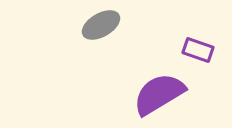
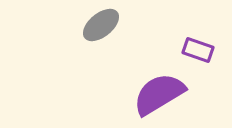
gray ellipse: rotated 9 degrees counterclockwise
